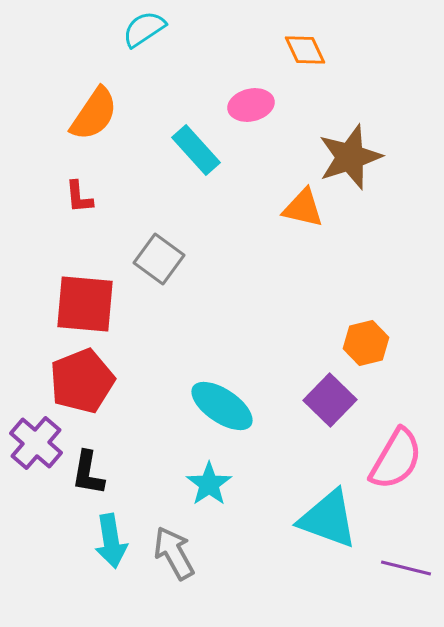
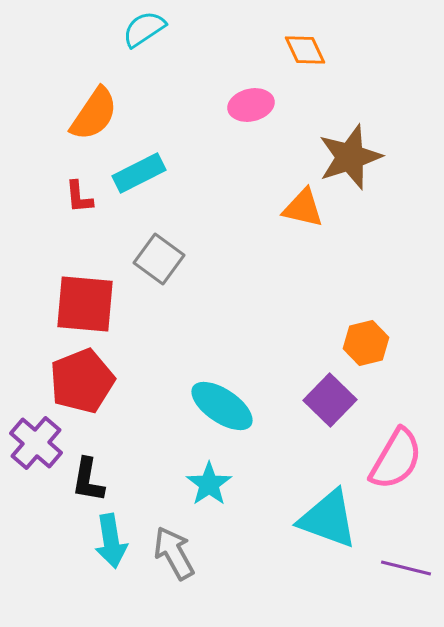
cyan rectangle: moved 57 px left, 23 px down; rotated 75 degrees counterclockwise
black L-shape: moved 7 px down
